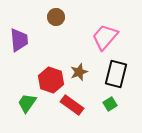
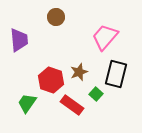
green square: moved 14 px left, 10 px up; rotated 16 degrees counterclockwise
